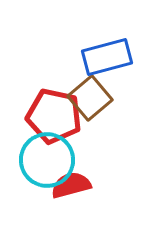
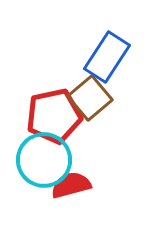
blue rectangle: rotated 42 degrees counterclockwise
red pentagon: rotated 24 degrees counterclockwise
cyan circle: moved 3 px left
